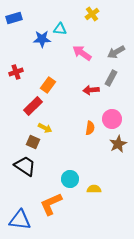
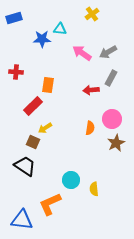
gray arrow: moved 8 px left
red cross: rotated 24 degrees clockwise
orange rectangle: rotated 28 degrees counterclockwise
yellow arrow: rotated 120 degrees clockwise
brown star: moved 2 px left, 1 px up
cyan circle: moved 1 px right, 1 px down
yellow semicircle: rotated 96 degrees counterclockwise
orange L-shape: moved 1 px left
blue triangle: moved 2 px right
